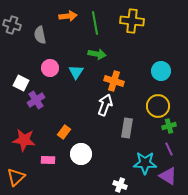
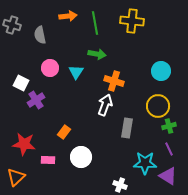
red star: moved 4 px down
white circle: moved 3 px down
